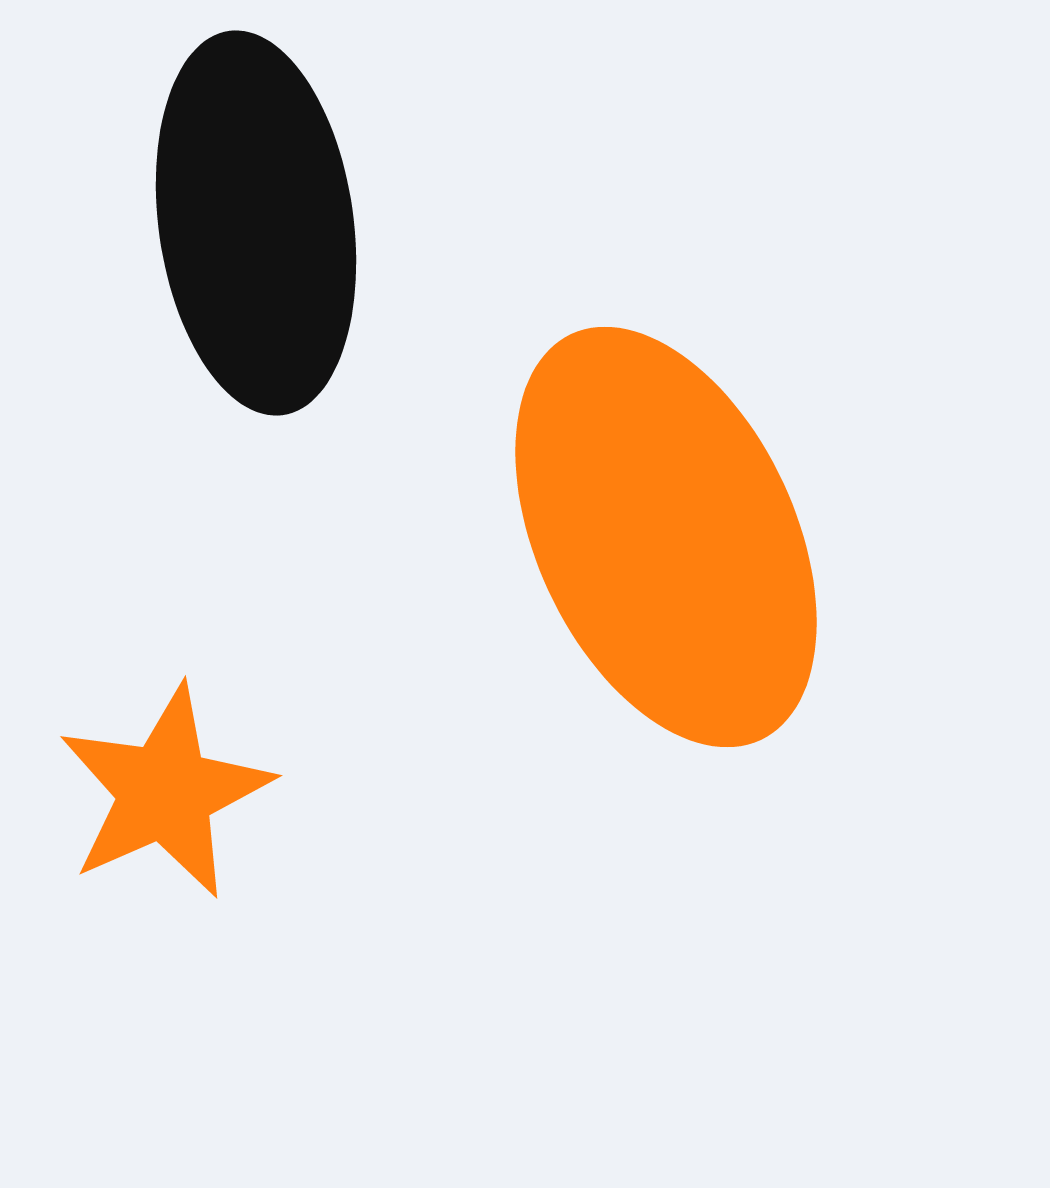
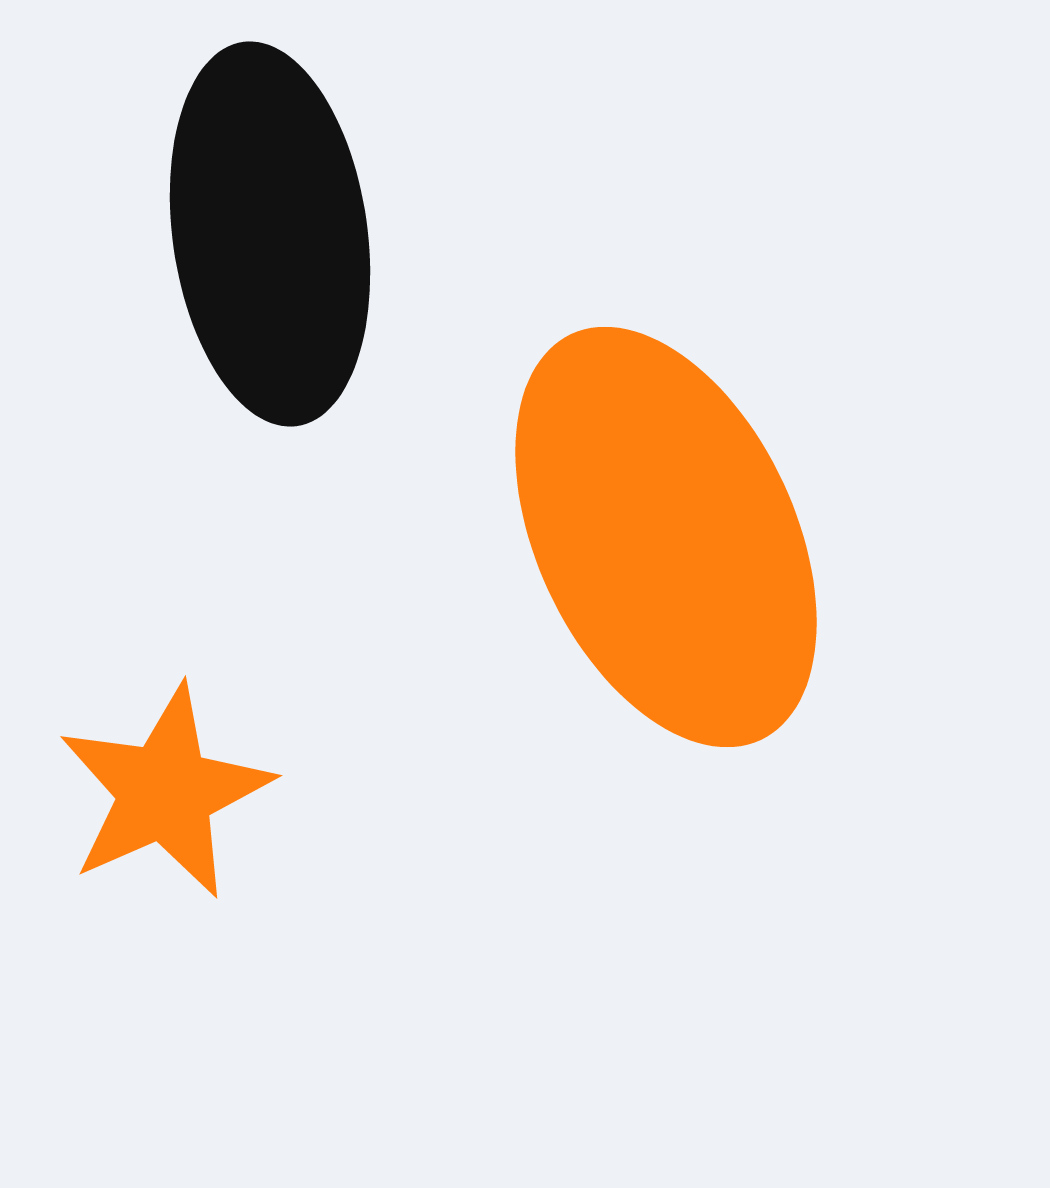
black ellipse: moved 14 px right, 11 px down
